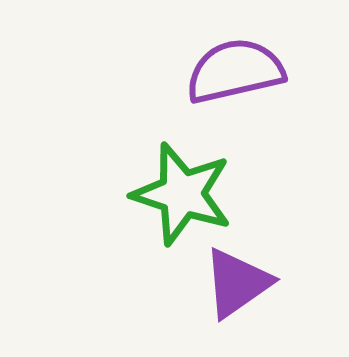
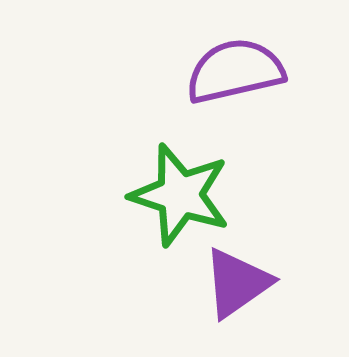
green star: moved 2 px left, 1 px down
